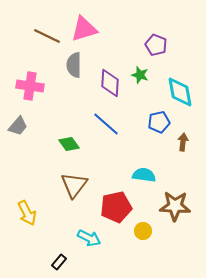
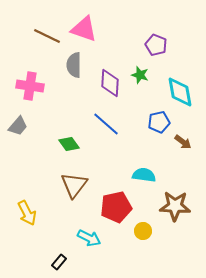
pink triangle: rotated 36 degrees clockwise
brown arrow: rotated 120 degrees clockwise
